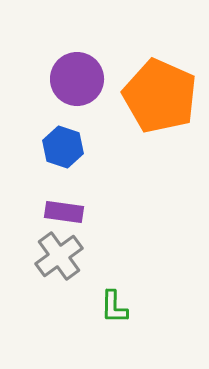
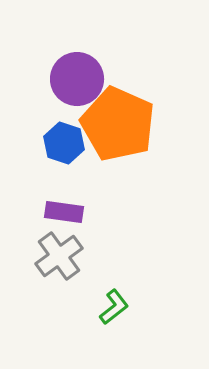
orange pentagon: moved 42 px left, 28 px down
blue hexagon: moved 1 px right, 4 px up
green L-shape: rotated 129 degrees counterclockwise
